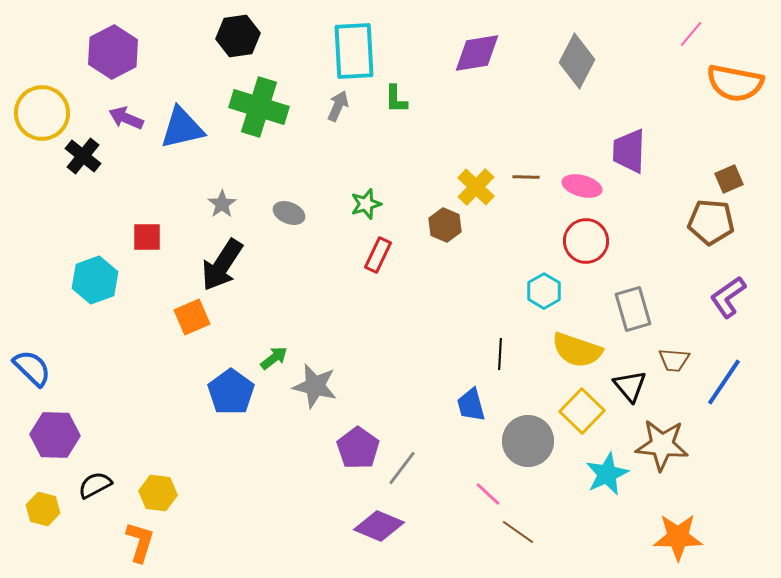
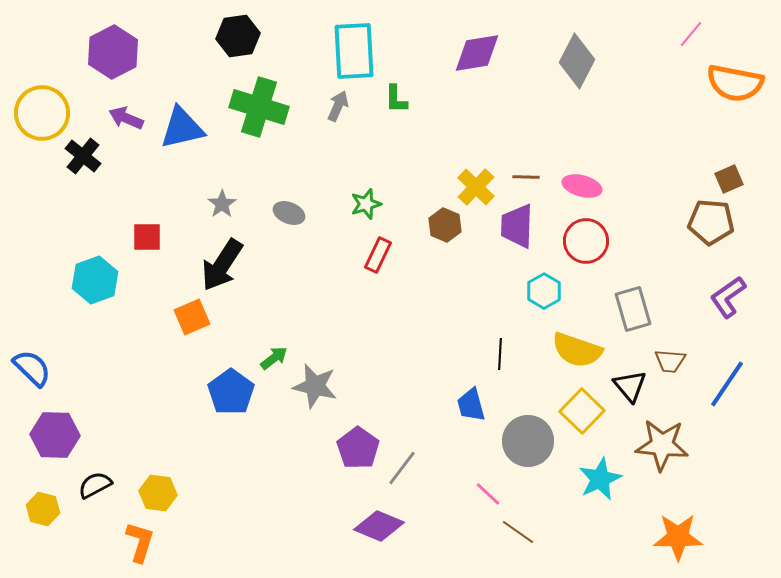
purple trapezoid at (629, 151): moved 112 px left, 75 px down
brown trapezoid at (674, 360): moved 4 px left, 1 px down
blue line at (724, 382): moved 3 px right, 2 px down
cyan star at (607, 474): moved 7 px left, 5 px down
